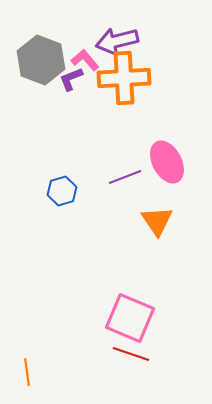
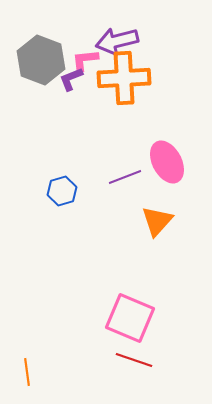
pink L-shape: rotated 56 degrees counterclockwise
orange triangle: rotated 16 degrees clockwise
red line: moved 3 px right, 6 px down
